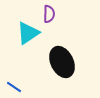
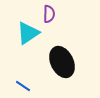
blue line: moved 9 px right, 1 px up
